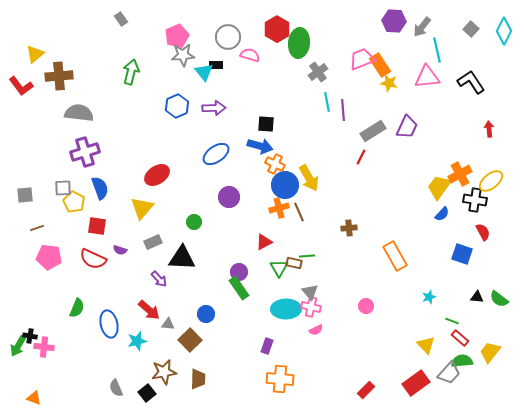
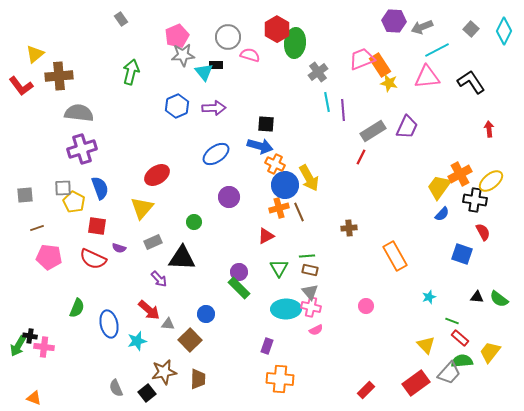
gray arrow at (422, 27): rotated 30 degrees clockwise
green ellipse at (299, 43): moved 4 px left
cyan line at (437, 50): rotated 75 degrees clockwise
purple cross at (85, 152): moved 3 px left, 3 px up
red triangle at (264, 242): moved 2 px right, 6 px up
purple semicircle at (120, 250): moved 1 px left, 2 px up
brown rectangle at (294, 263): moved 16 px right, 7 px down
green rectangle at (239, 288): rotated 10 degrees counterclockwise
